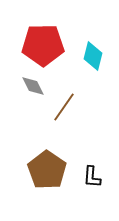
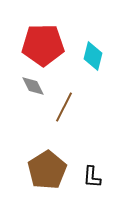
brown line: rotated 8 degrees counterclockwise
brown pentagon: rotated 6 degrees clockwise
